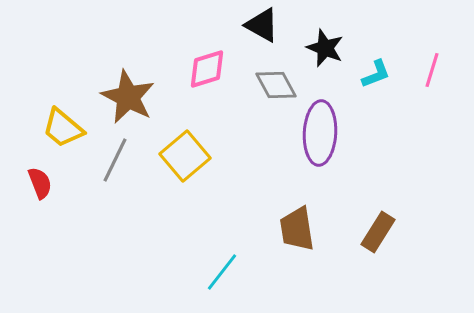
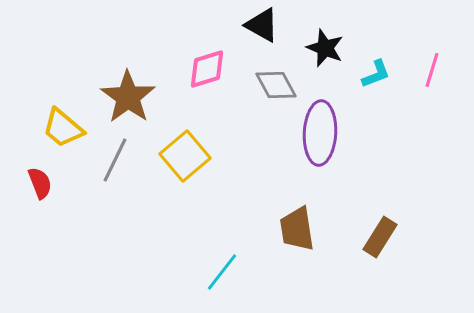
brown star: rotated 8 degrees clockwise
brown rectangle: moved 2 px right, 5 px down
